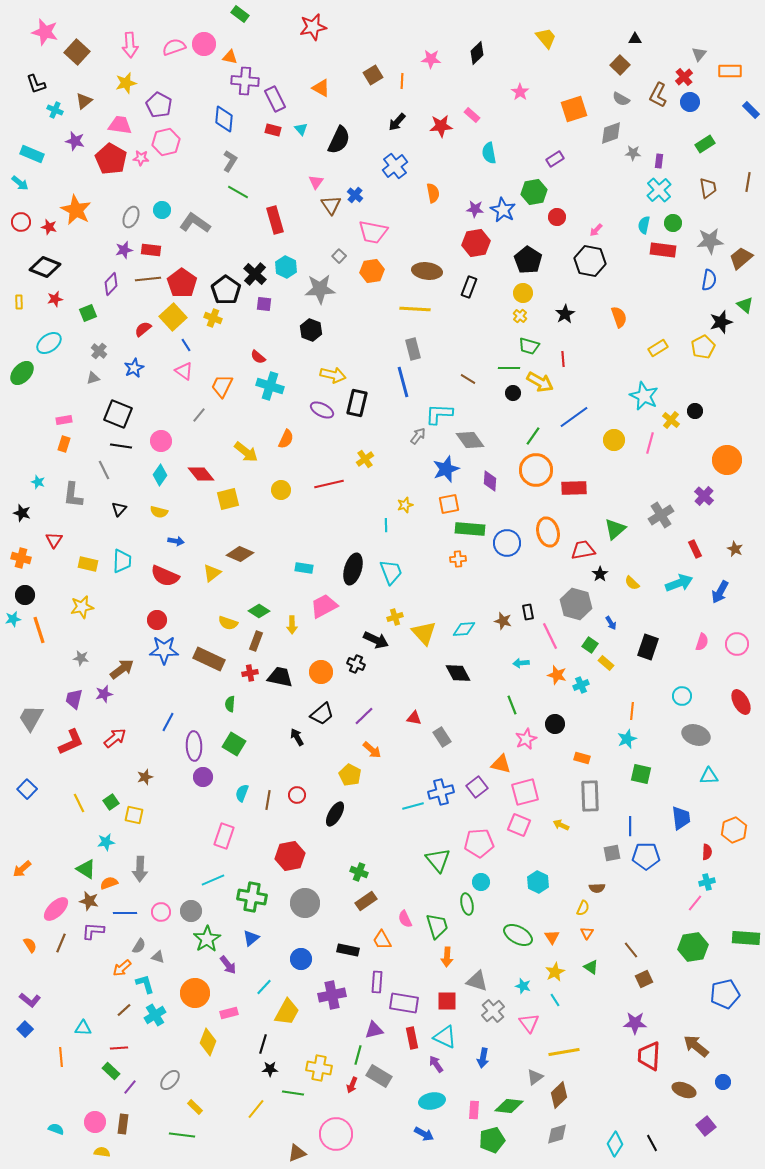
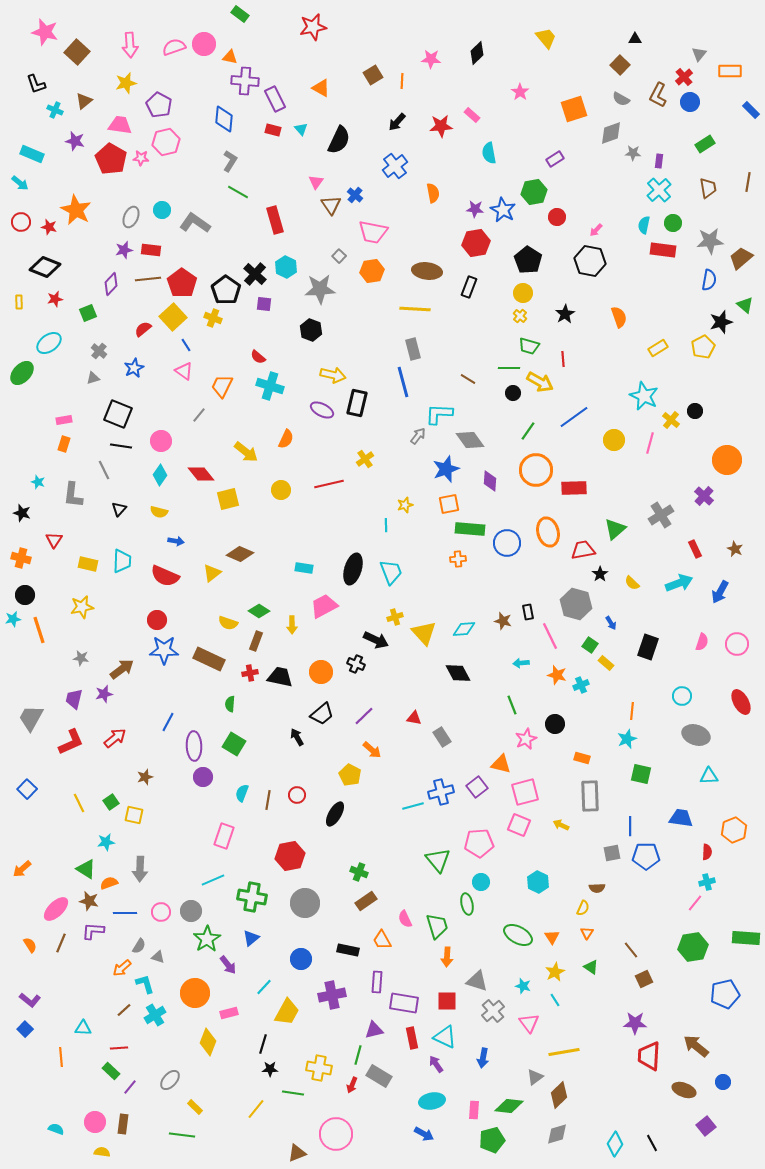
green line at (533, 436): moved 5 px left, 5 px up
blue trapezoid at (681, 818): rotated 75 degrees counterclockwise
